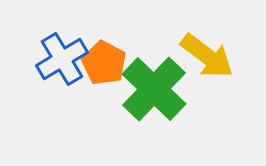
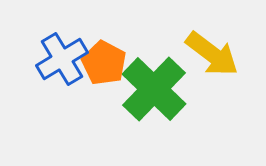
yellow arrow: moved 5 px right, 2 px up
